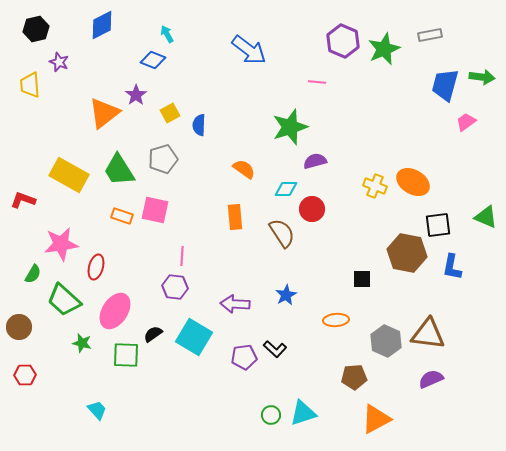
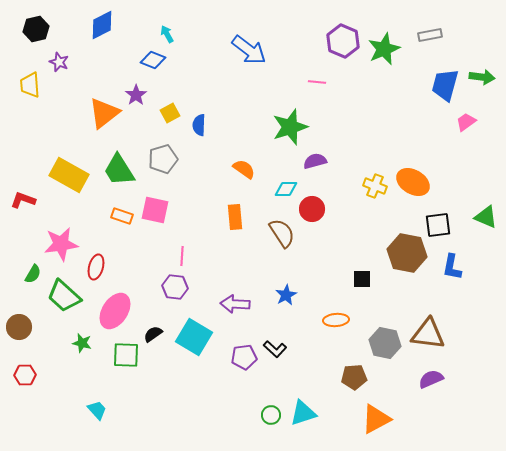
green trapezoid at (64, 300): moved 4 px up
gray hexagon at (386, 341): moved 1 px left, 2 px down; rotated 12 degrees counterclockwise
